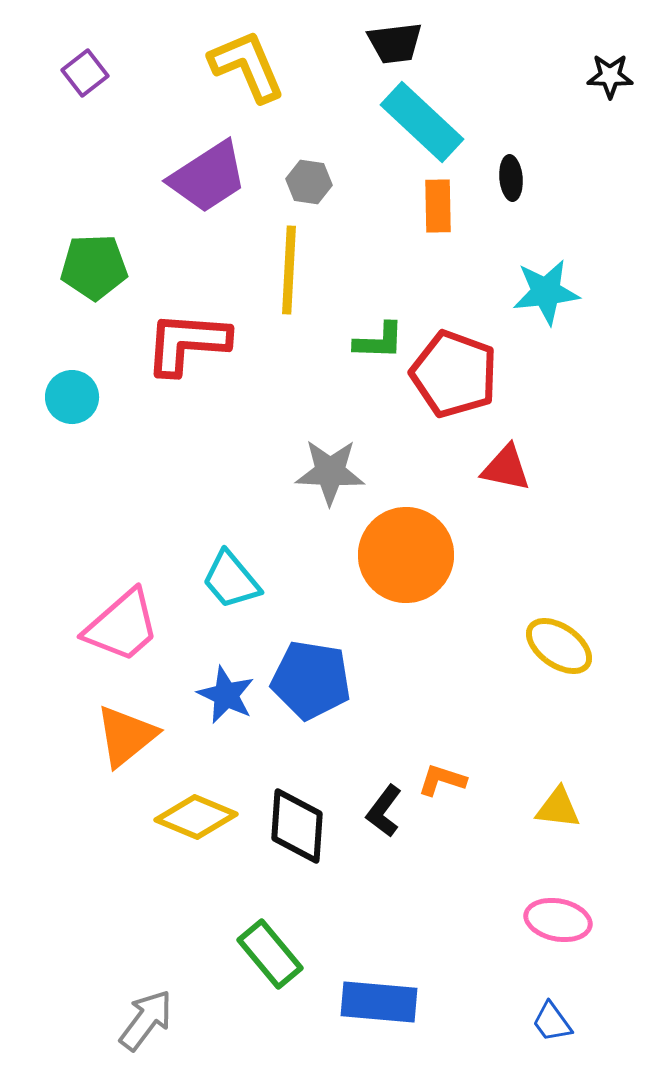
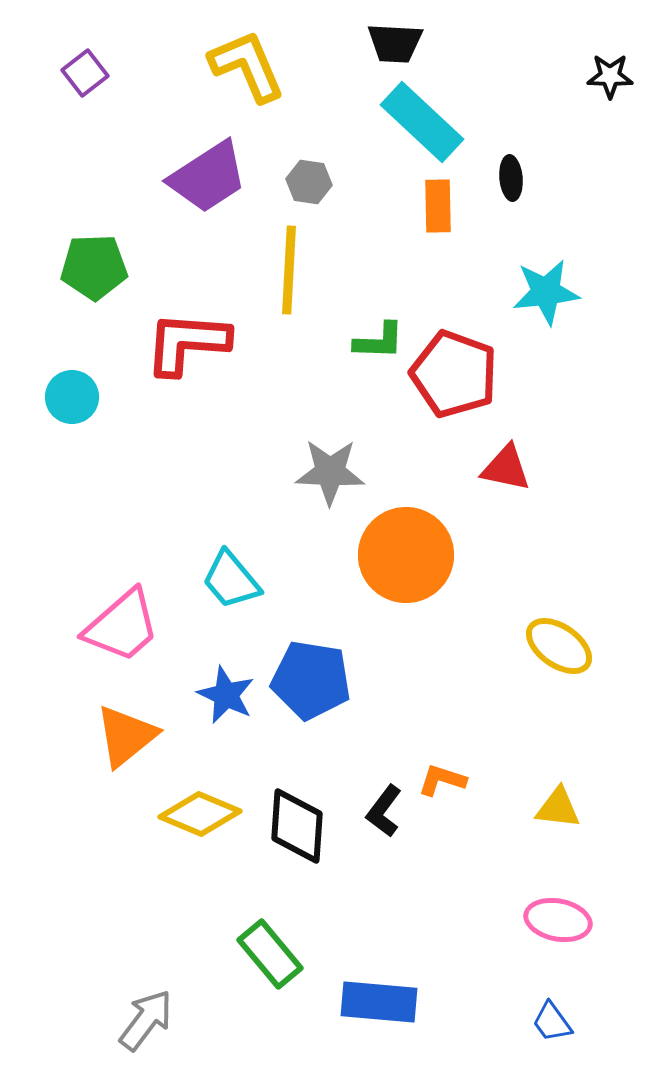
black trapezoid: rotated 10 degrees clockwise
yellow diamond: moved 4 px right, 3 px up
